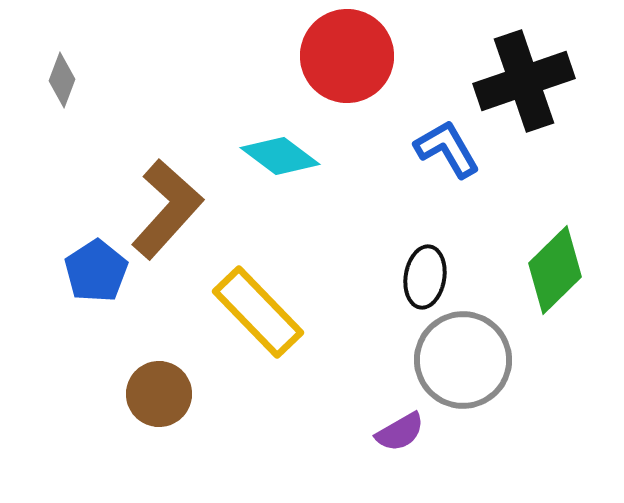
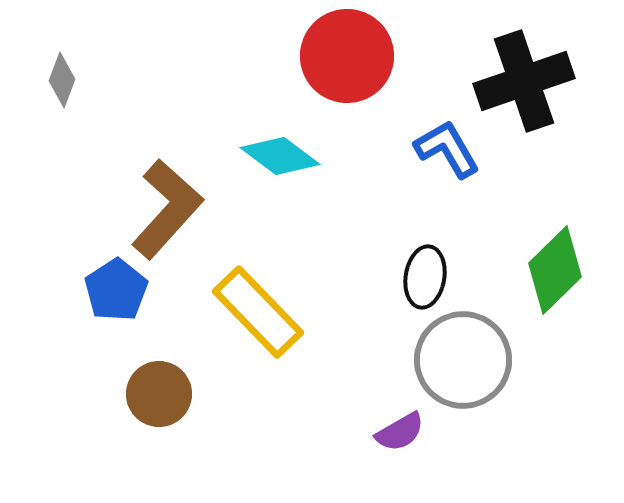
blue pentagon: moved 20 px right, 19 px down
